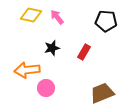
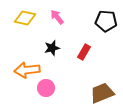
yellow diamond: moved 6 px left, 3 px down
